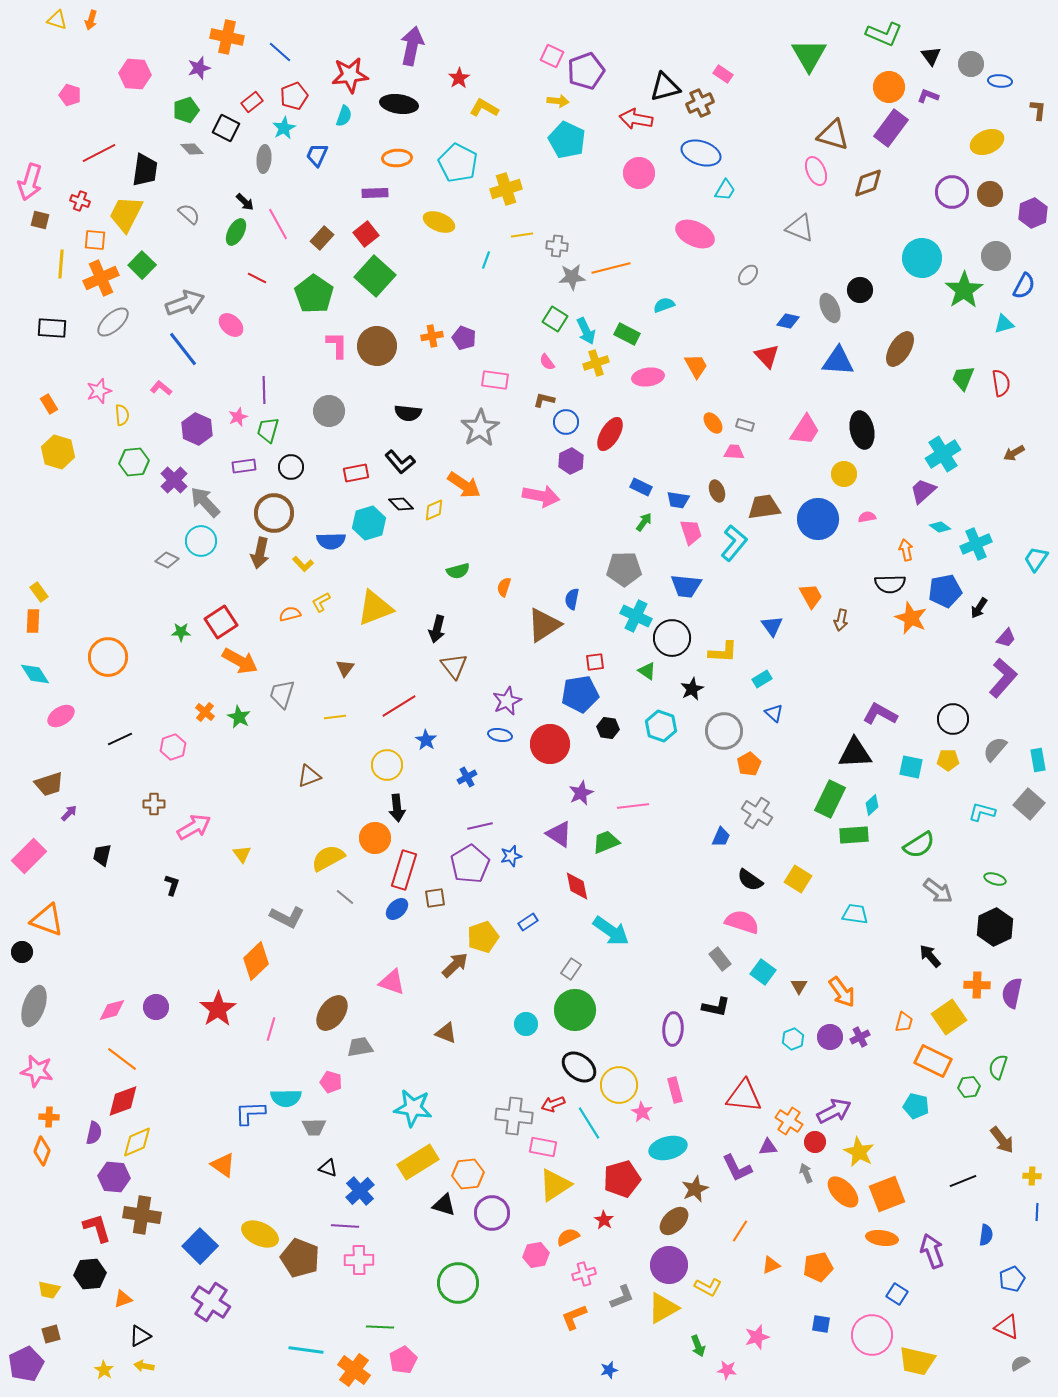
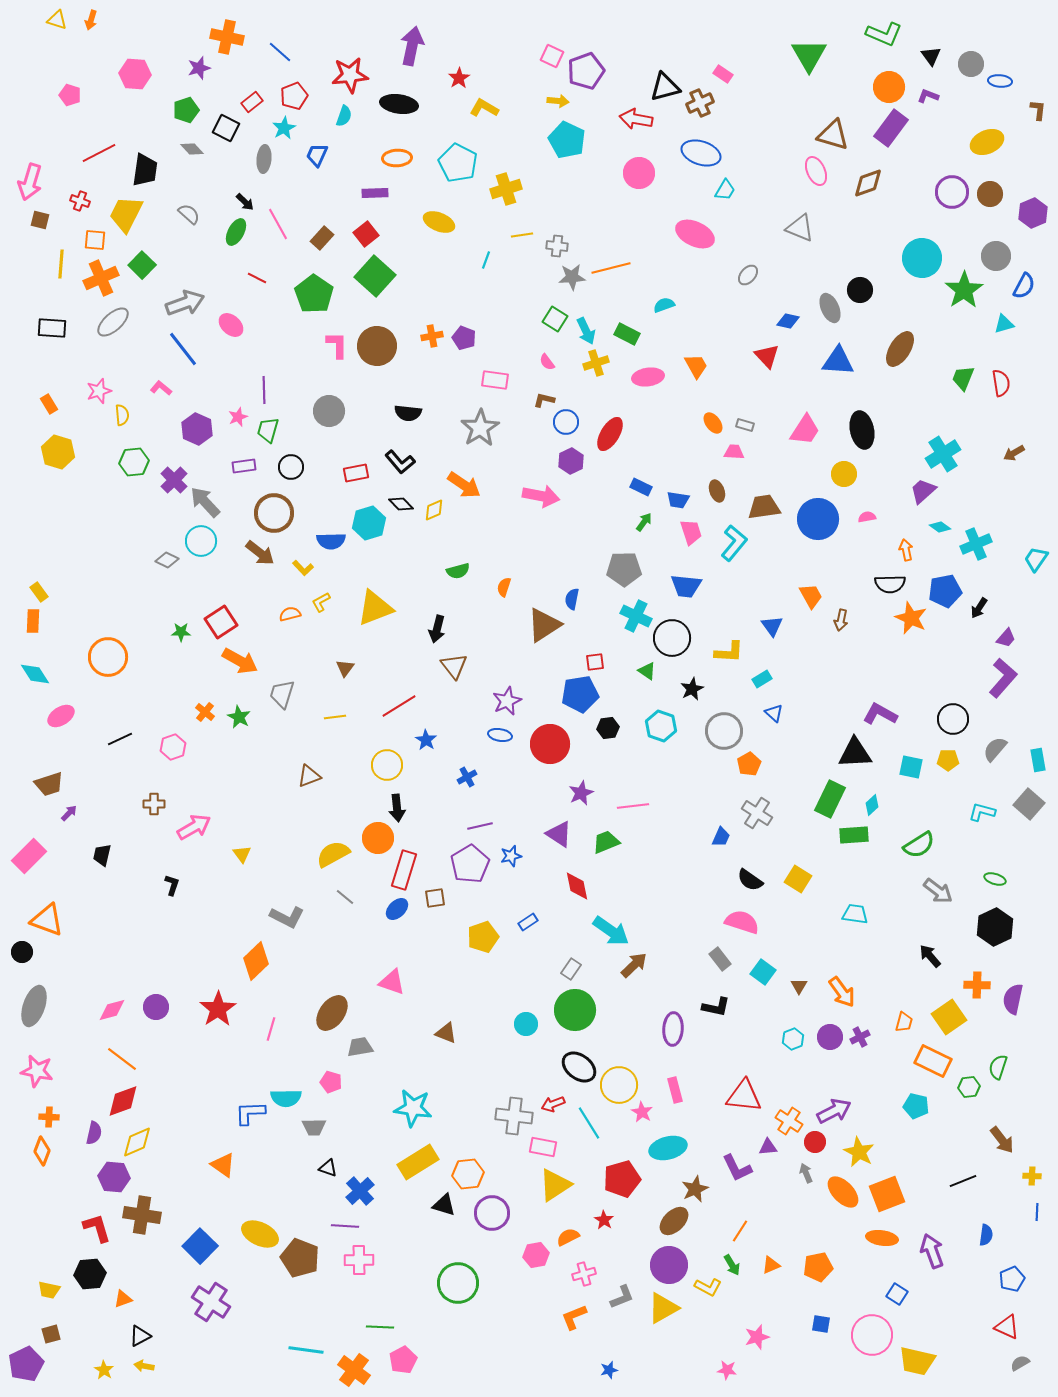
brown arrow at (260, 553): rotated 64 degrees counterclockwise
yellow L-shape at (303, 564): moved 4 px down
yellow L-shape at (723, 652): moved 6 px right
black hexagon at (608, 728): rotated 15 degrees counterclockwise
orange circle at (375, 838): moved 3 px right
yellow semicircle at (328, 858): moved 5 px right, 4 px up
brown arrow at (455, 965): moved 179 px right
purple semicircle at (1012, 993): moved 1 px right, 6 px down
green arrow at (698, 1346): moved 34 px right, 81 px up; rotated 10 degrees counterclockwise
